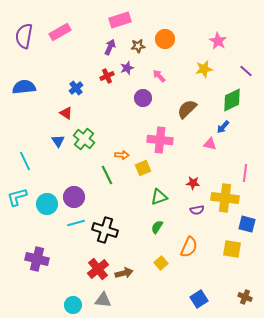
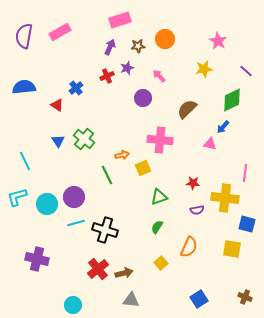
red triangle at (66, 113): moved 9 px left, 8 px up
orange arrow at (122, 155): rotated 16 degrees counterclockwise
gray triangle at (103, 300): moved 28 px right
